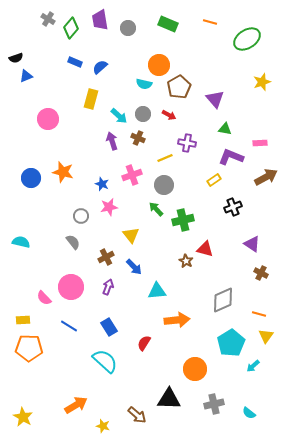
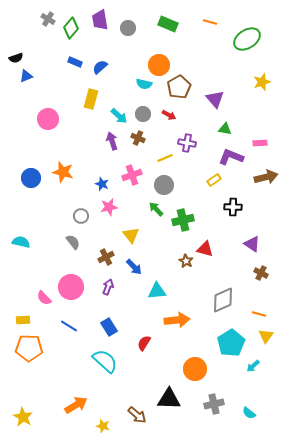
brown arrow at (266, 177): rotated 15 degrees clockwise
black cross at (233, 207): rotated 24 degrees clockwise
